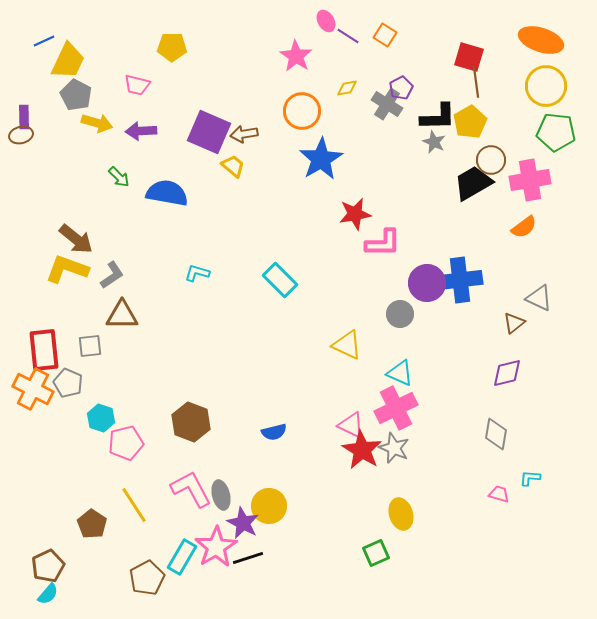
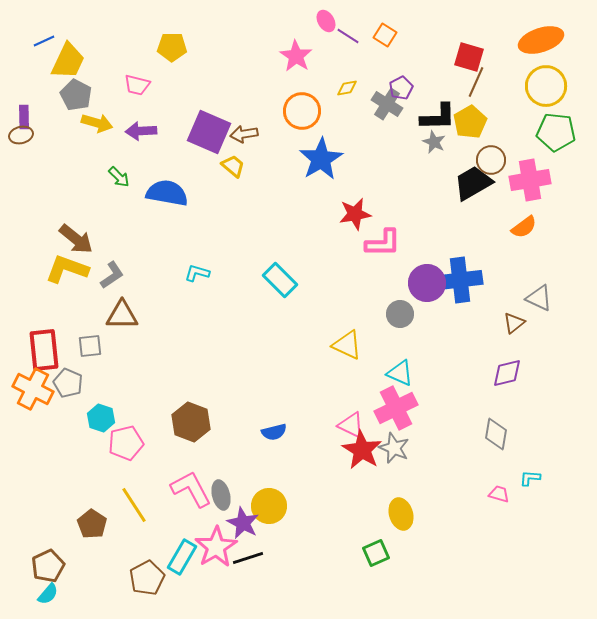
orange ellipse at (541, 40): rotated 36 degrees counterclockwise
brown line at (476, 82): rotated 32 degrees clockwise
